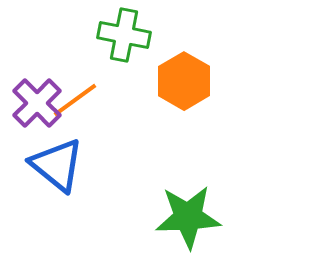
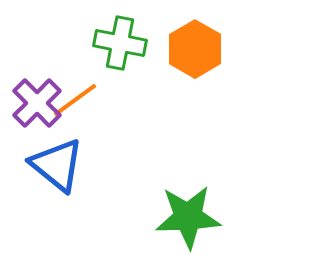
green cross: moved 4 px left, 8 px down
orange hexagon: moved 11 px right, 32 px up
